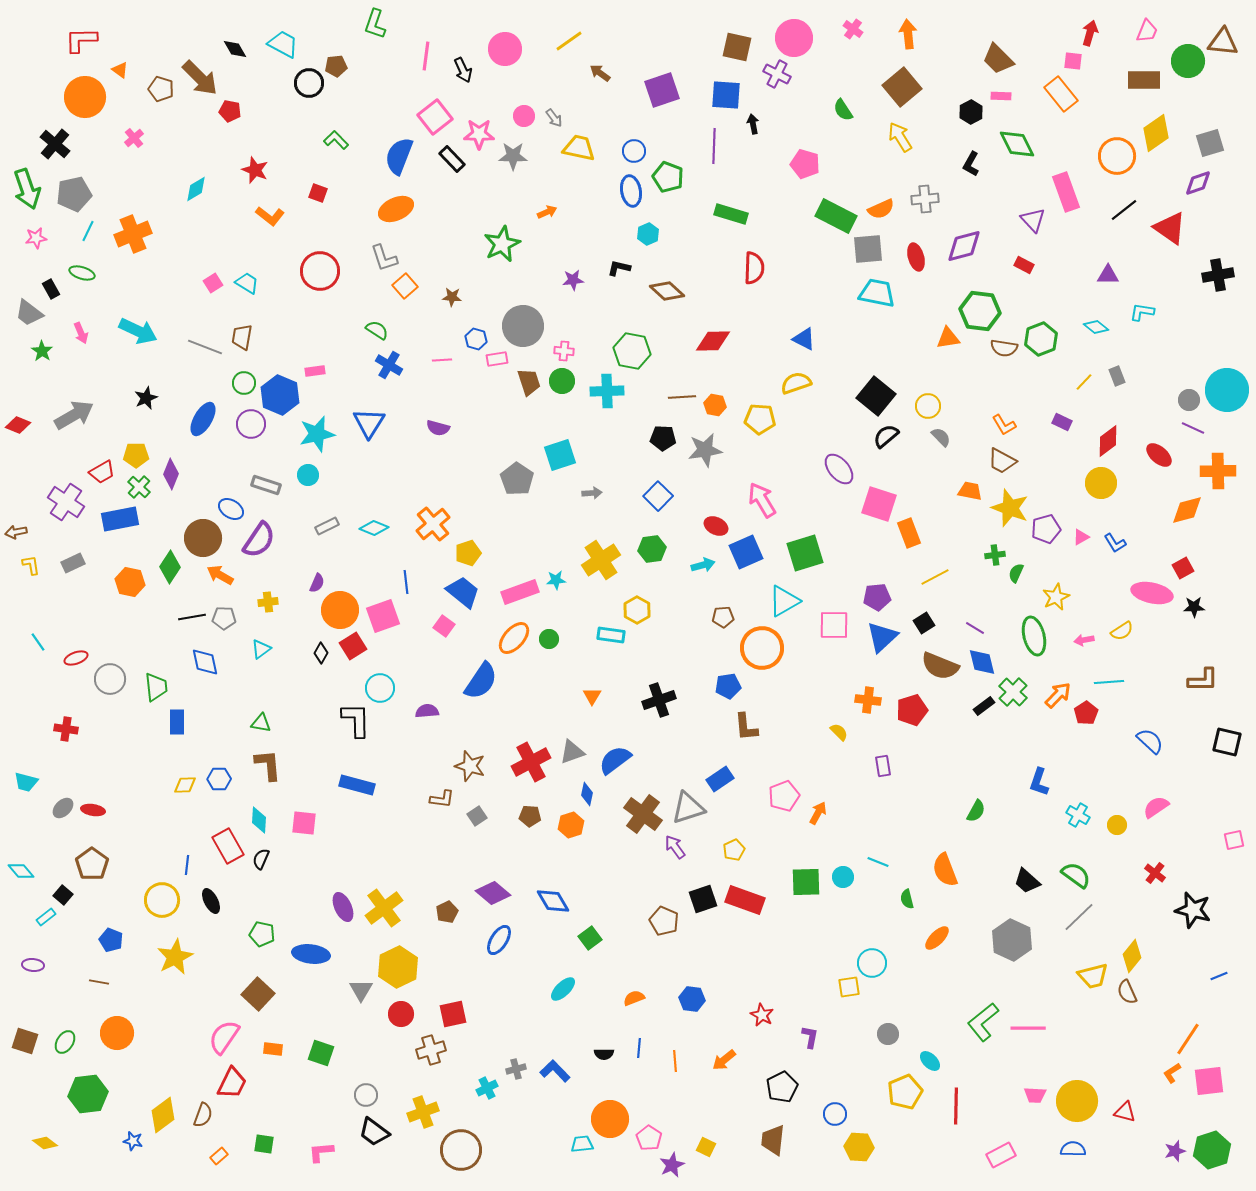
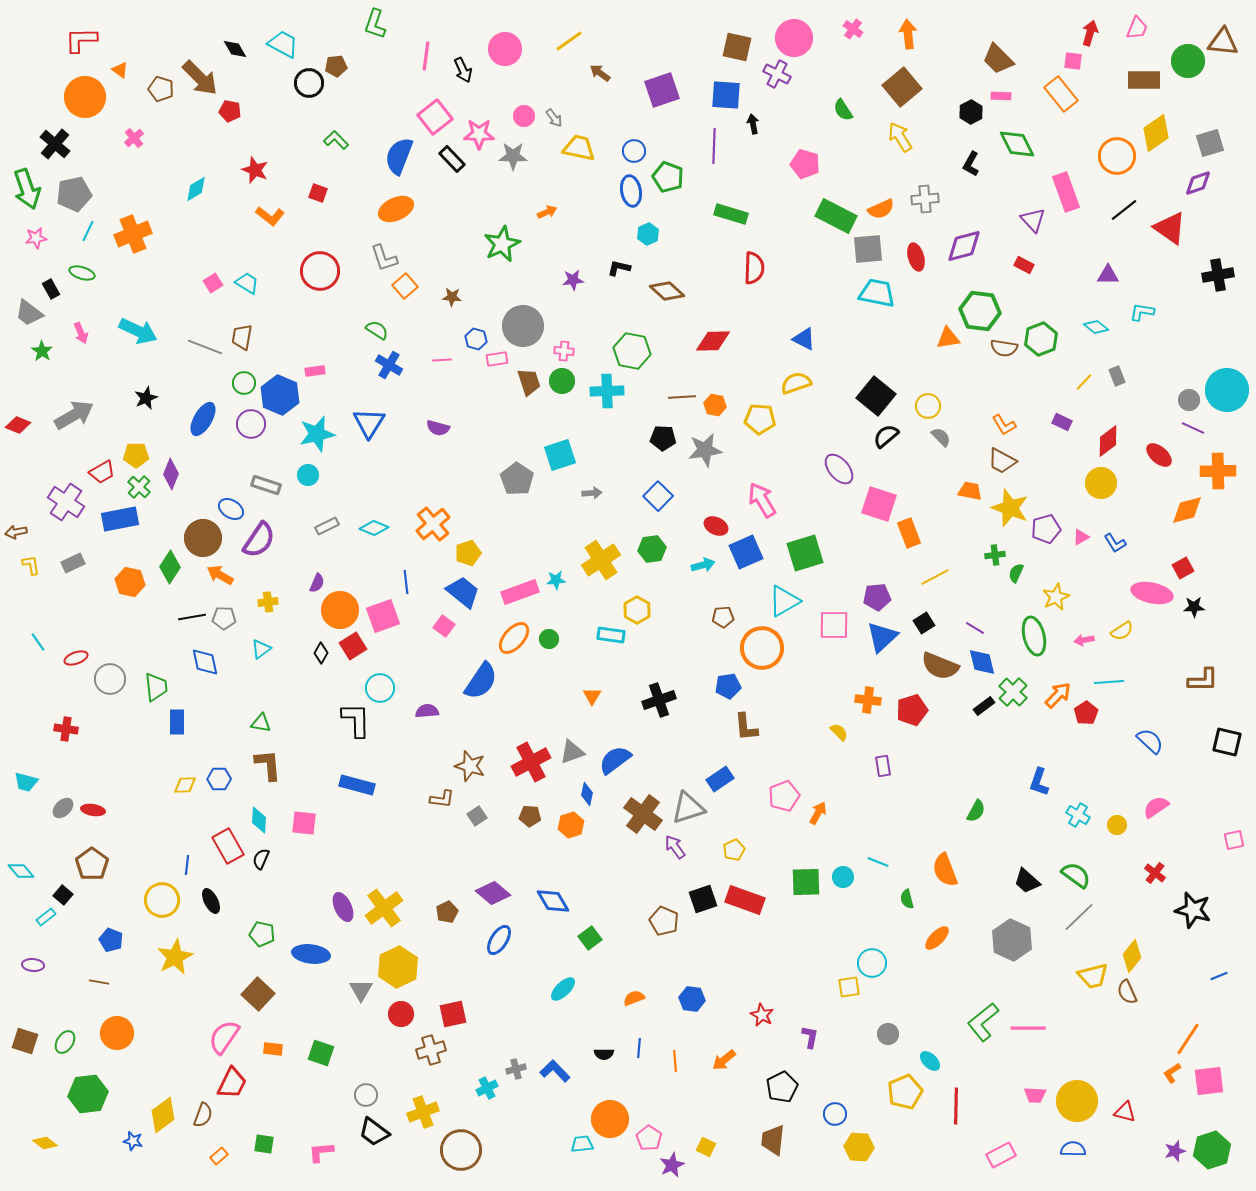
pink trapezoid at (1147, 31): moved 10 px left, 3 px up
